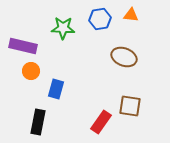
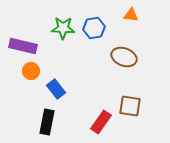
blue hexagon: moved 6 px left, 9 px down
blue rectangle: rotated 54 degrees counterclockwise
black rectangle: moved 9 px right
